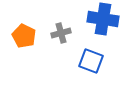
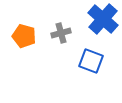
blue cross: rotated 32 degrees clockwise
orange pentagon: rotated 10 degrees counterclockwise
